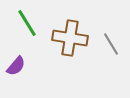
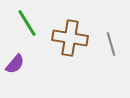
gray line: rotated 15 degrees clockwise
purple semicircle: moved 1 px left, 2 px up
